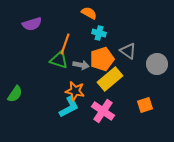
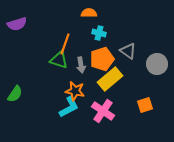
orange semicircle: rotated 28 degrees counterclockwise
purple semicircle: moved 15 px left
gray arrow: rotated 70 degrees clockwise
